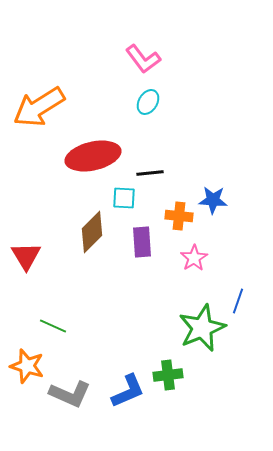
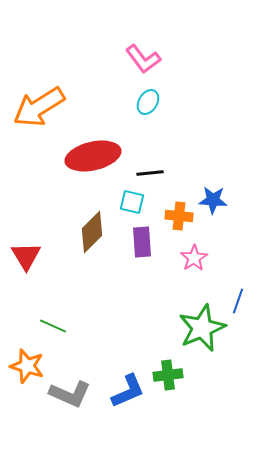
cyan square: moved 8 px right, 4 px down; rotated 10 degrees clockwise
